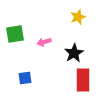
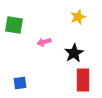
green square: moved 1 px left, 9 px up; rotated 18 degrees clockwise
blue square: moved 5 px left, 5 px down
